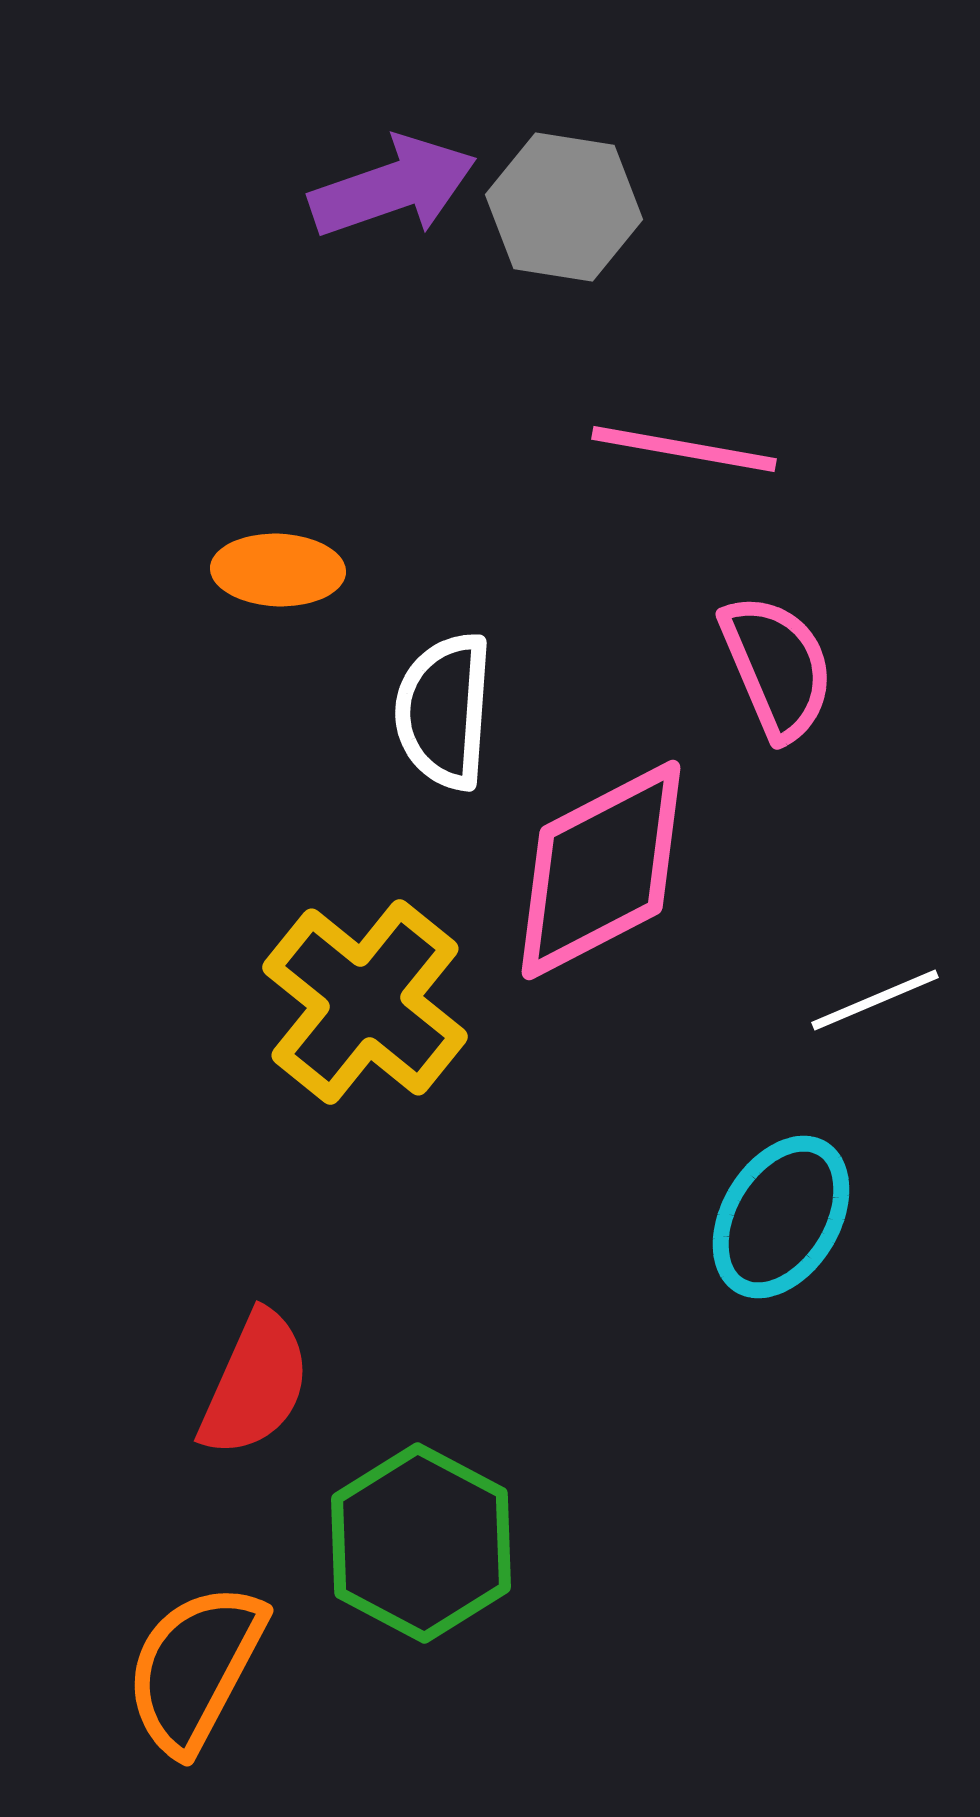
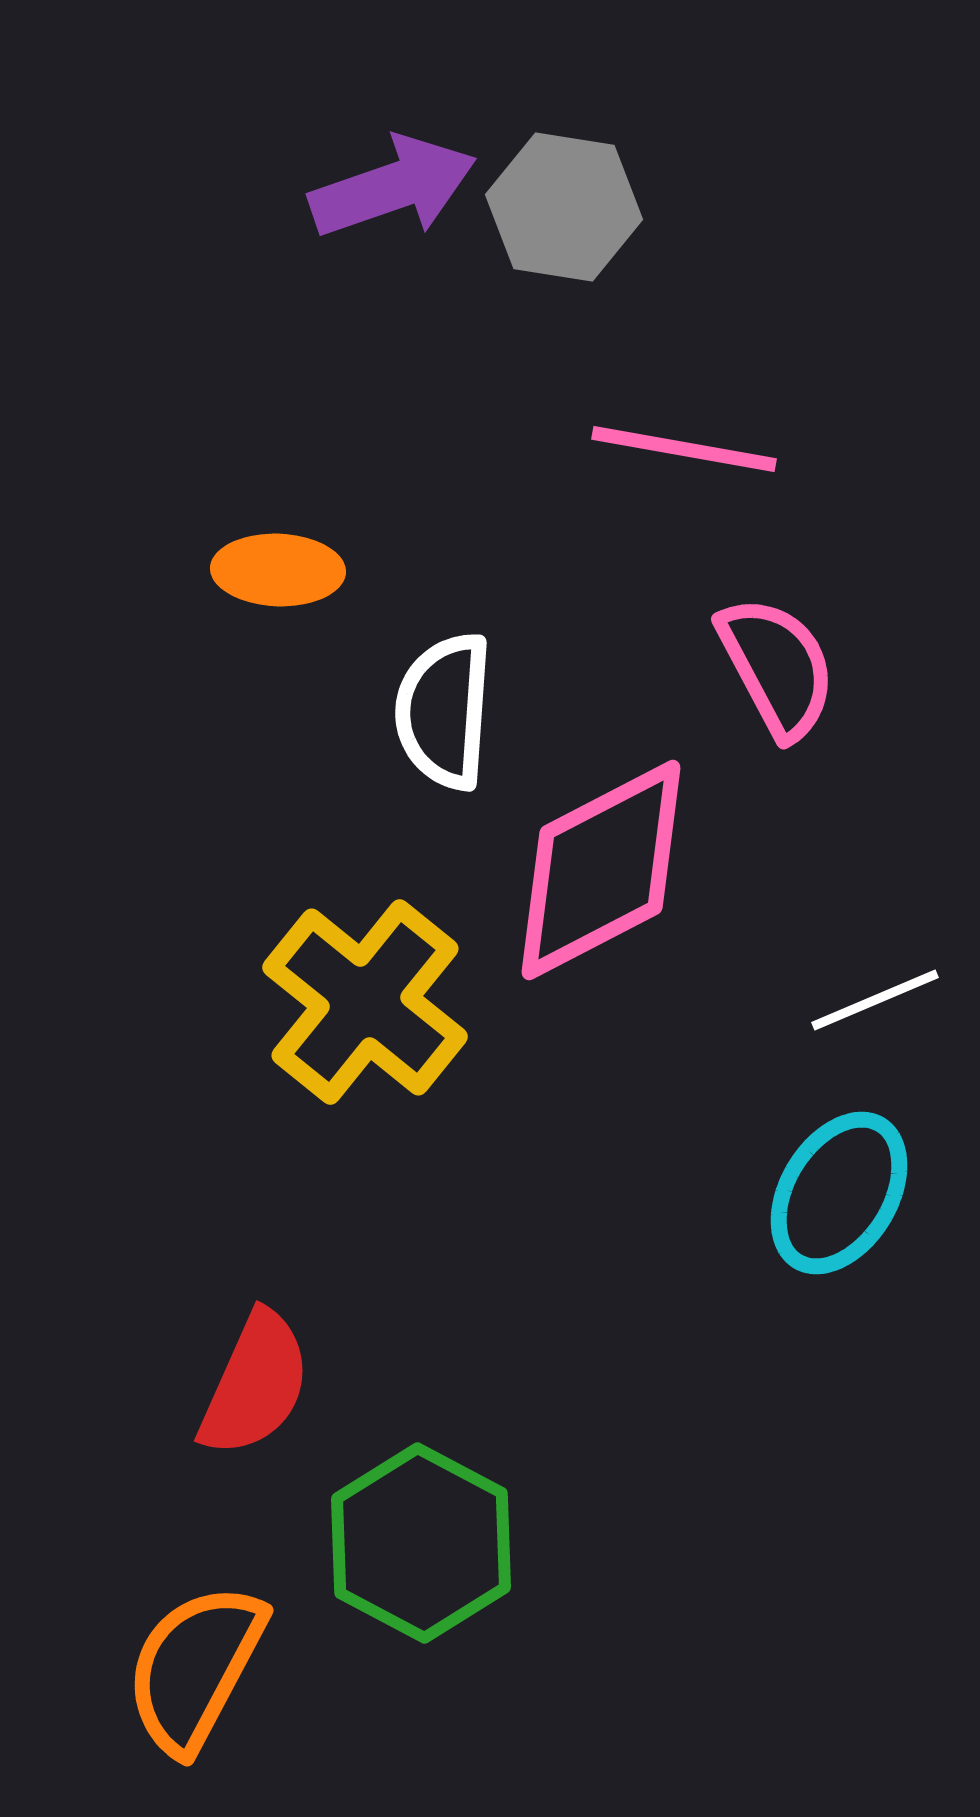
pink semicircle: rotated 5 degrees counterclockwise
cyan ellipse: moved 58 px right, 24 px up
